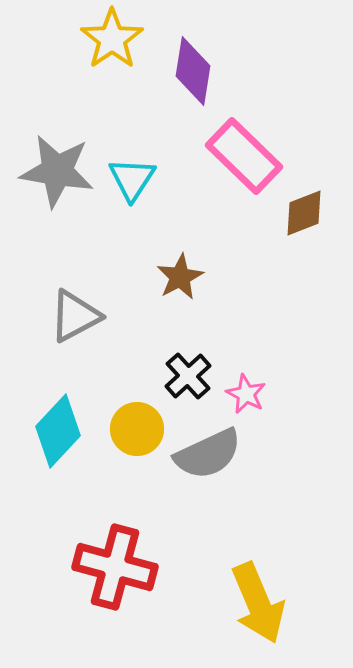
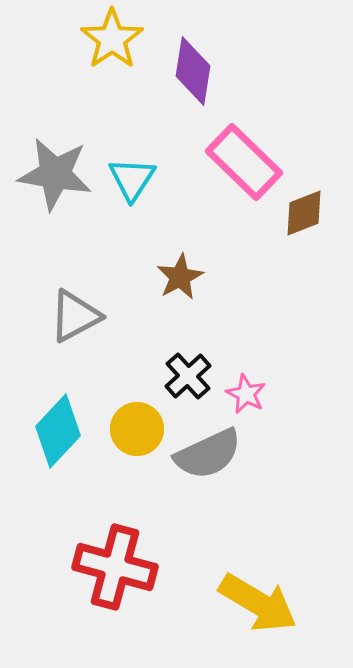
pink rectangle: moved 6 px down
gray star: moved 2 px left, 3 px down
yellow arrow: rotated 36 degrees counterclockwise
